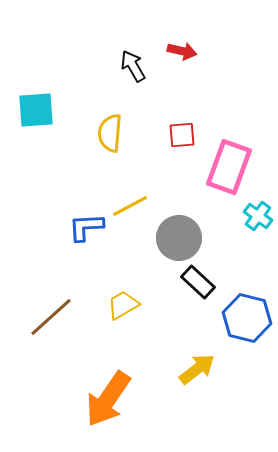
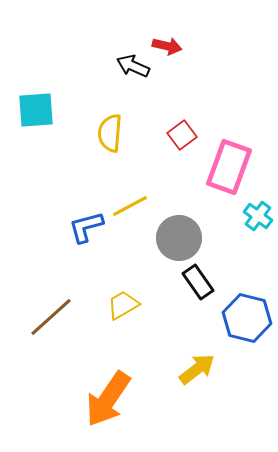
red arrow: moved 15 px left, 5 px up
black arrow: rotated 36 degrees counterclockwise
red square: rotated 32 degrees counterclockwise
blue L-shape: rotated 12 degrees counterclockwise
black rectangle: rotated 12 degrees clockwise
